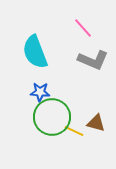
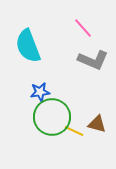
cyan semicircle: moved 7 px left, 6 px up
blue star: rotated 12 degrees counterclockwise
brown triangle: moved 1 px right, 1 px down
